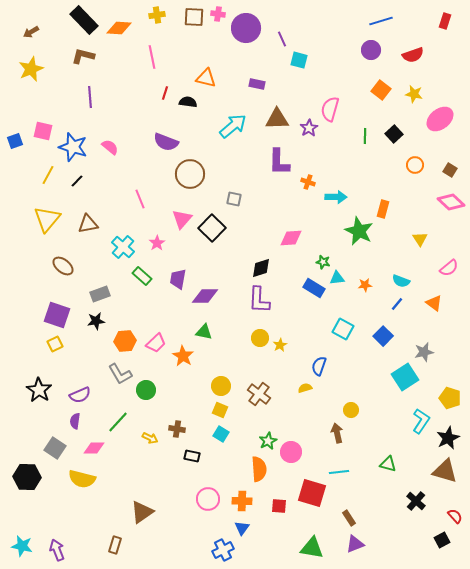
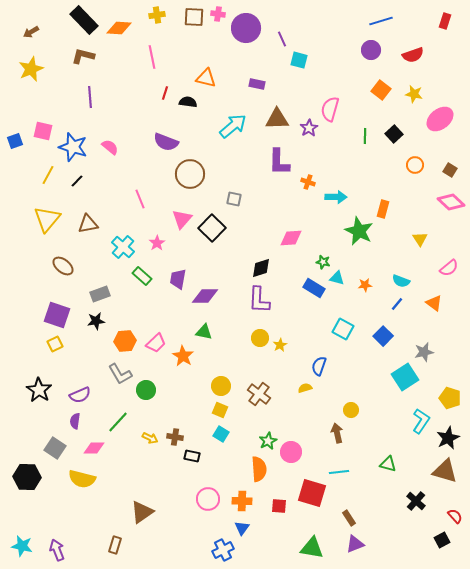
cyan triangle at (337, 278): rotated 21 degrees clockwise
brown cross at (177, 429): moved 2 px left, 8 px down
